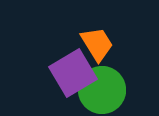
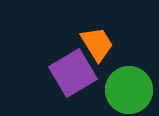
green circle: moved 27 px right
